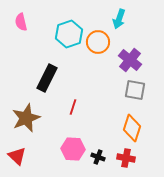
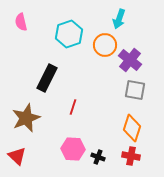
orange circle: moved 7 px right, 3 px down
red cross: moved 5 px right, 2 px up
